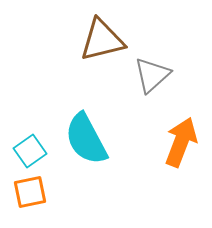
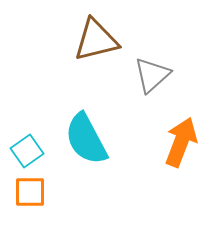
brown triangle: moved 6 px left
cyan square: moved 3 px left
orange square: rotated 12 degrees clockwise
